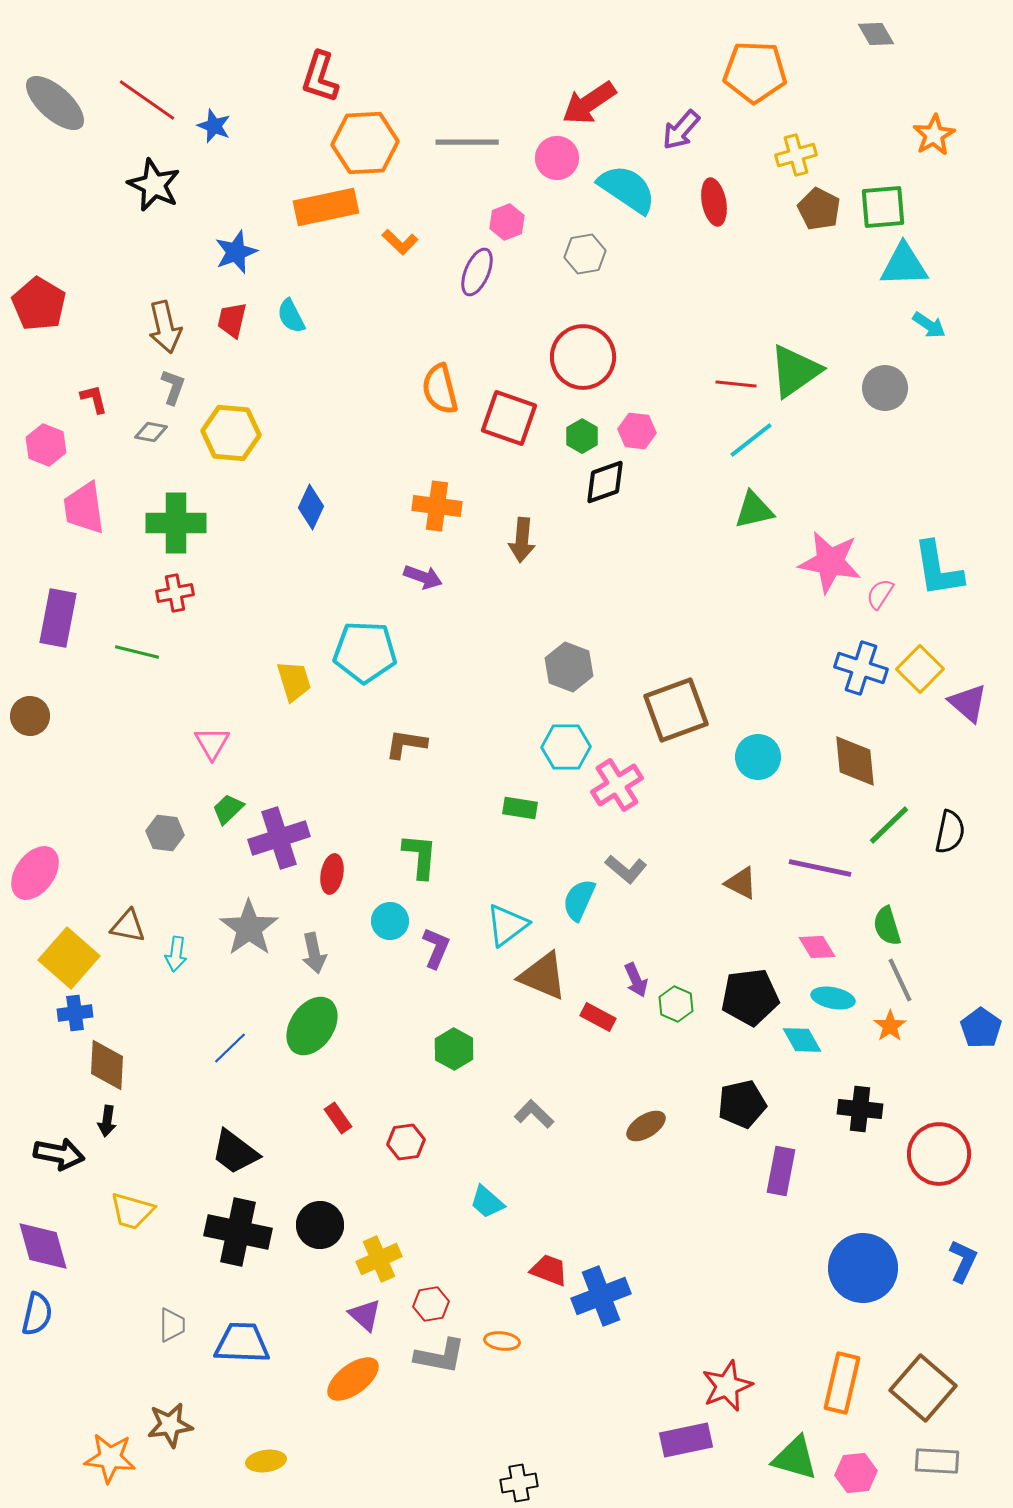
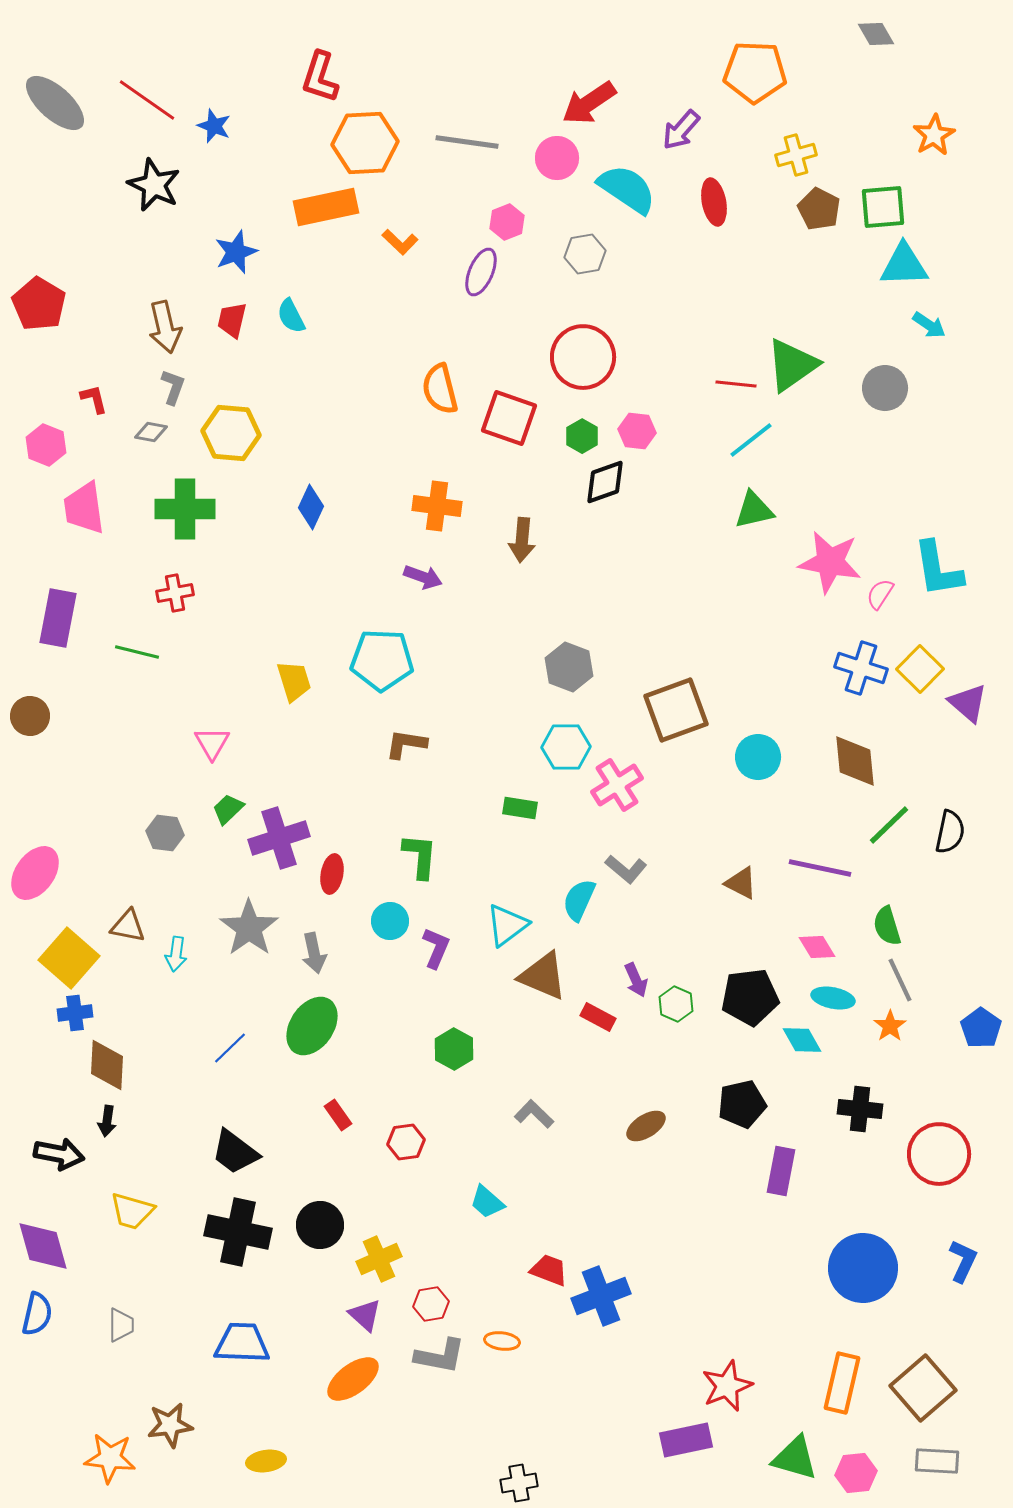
gray line at (467, 142): rotated 8 degrees clockwise
purple ellipse at (477, 272): moved 4 px right
green triangle at (795, 371): moved 3 px left, 6 px up
green cross at (176, 523): moved 9 px right, 14 px up
cyan pentagon at (365, 652): moved 17 px right, 8 px down
red rectangle at (338, 1118): moved 3 px up
gray trapezoid at (172, 1325): moved 51 px left
brown square at (923, 1388): rotated 8 degrees clockwise
